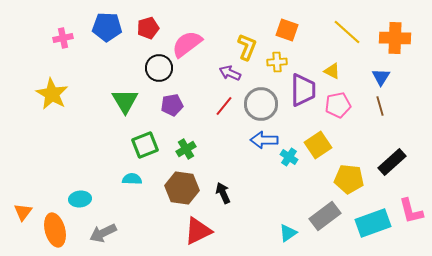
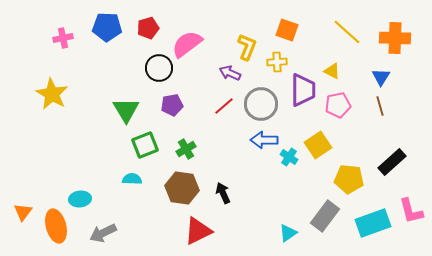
green triangle: moved 1 px right, 9 px down
red line: rotated 10 degrees clockwise
gray rectangle: rotated 16 degrees counterclockwise
orange ellipse: moved 1 px right, 4 px up
